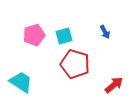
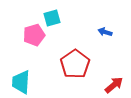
blue arrow: rotated 136 degrees clockwise
cyan square: moved 12 px left, 18 px up
red pentagon: rotated 20 degrees clockwise
cyan trapezoid: rotated 120 degrees counterclockwise
